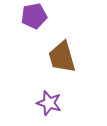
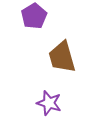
purple pentagon: rotated 20 degrees counterclockwise
